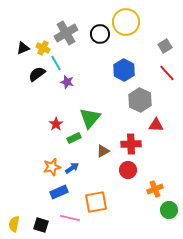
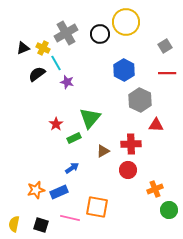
red line: rotated 48 degrees counterclockwise
orange star: moved 16 px left, 23 px down
orange square: moved 1 px right, 5 px down; rotated 20 degrees clockwise
